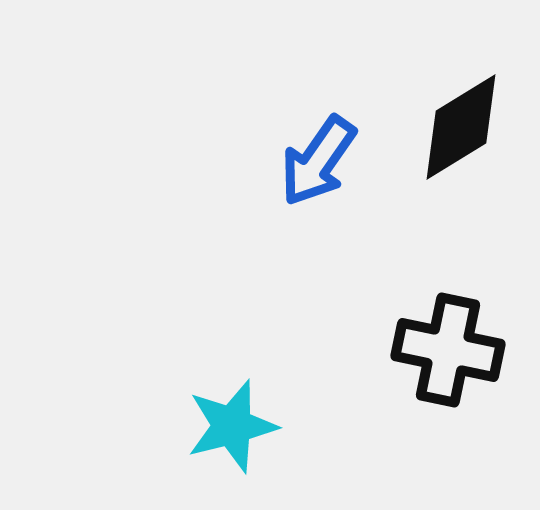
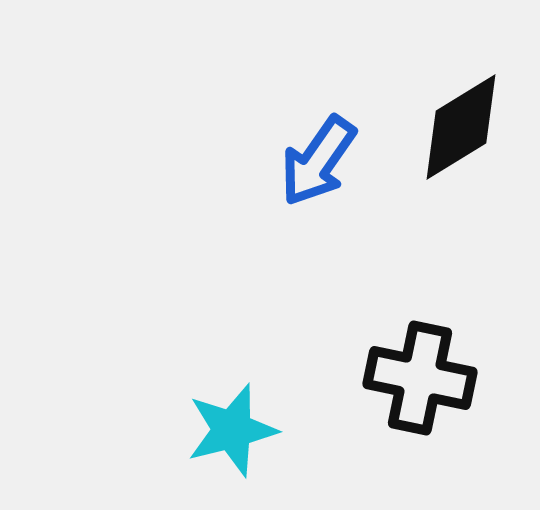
black cross: moved 28 px left, 28 px down
cyan star: moved 4 px down
